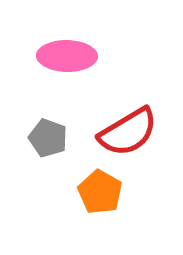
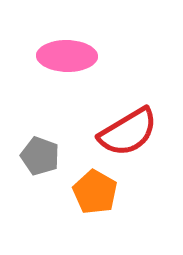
gray pentagon: moved 8 px left, 18 px down
orange pentagon: moved 5 px left
